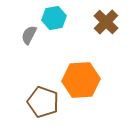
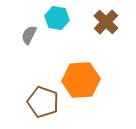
cyan hexagon: moved 3 px right; rotated 20 degrees clockwise
